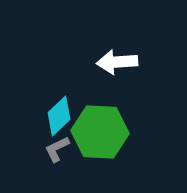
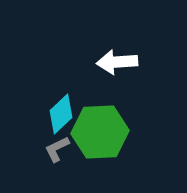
cyan diamond: moved 2 px right, 2 px up
green hexagon: rotated 6 degrees counterclockwise
